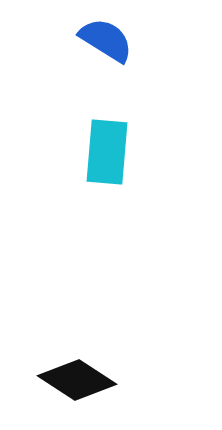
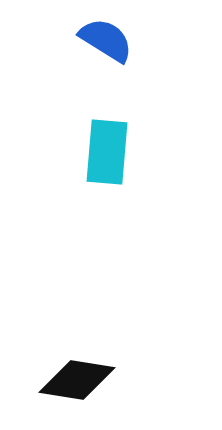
black diamond: rotated 24 degrees counterclockwise
